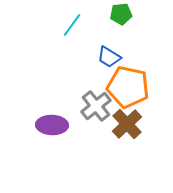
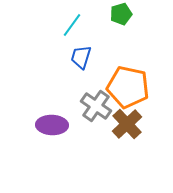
green pentagon: rotated 10 degrees counterclockwise
blue trapezoid: moved 28 px left; rotated 75 degrees clockwise
gray cross: rotated 16 degrees counterclockwise
